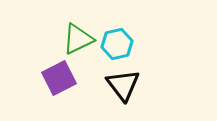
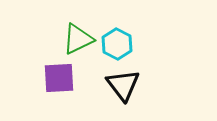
cyan hexagon: rotated 20 degrees counterclockwise
purple square: rotated 24 degrees clockwise
